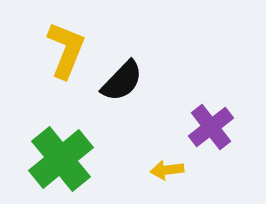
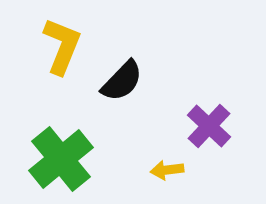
yellow L-shape: moved 4 px left, 4 px up
purple cross: moved 2 px left, 1 px up; rotated 9 degrees counterclockwise
